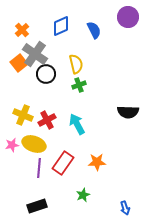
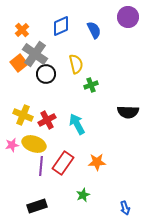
green cross: moved 12 px right
purple line: moved 2 px right, 2 px up
